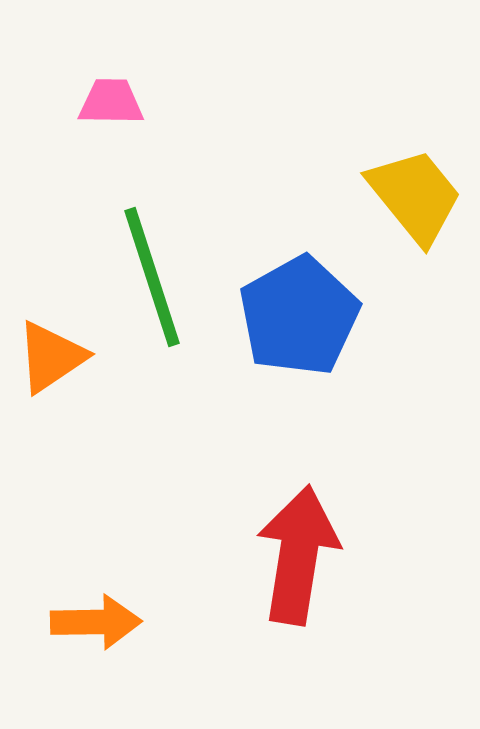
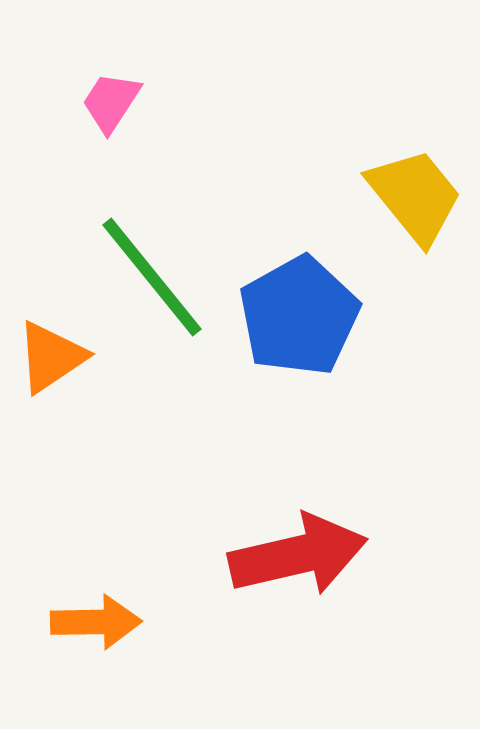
pink trapezoid: rotated 58 degrees counterclockwise
green line: rotated 21 degrees counterclockwise
red arrow: rotated 68 degrees clockwise
